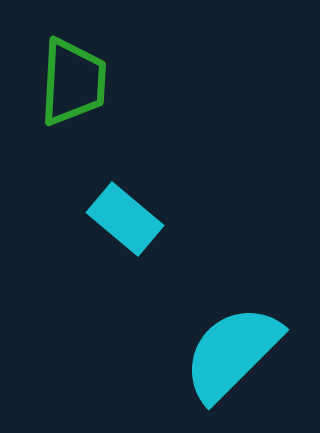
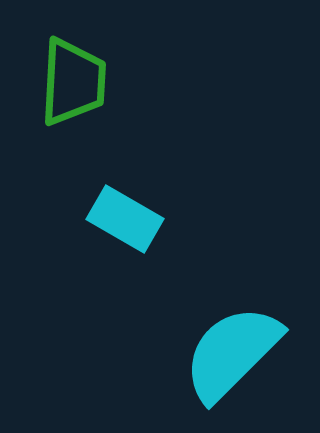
cyan rectangle: rotated 10 degrees counterclockwise
